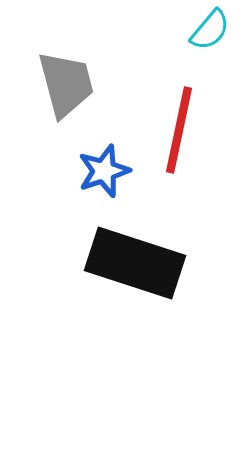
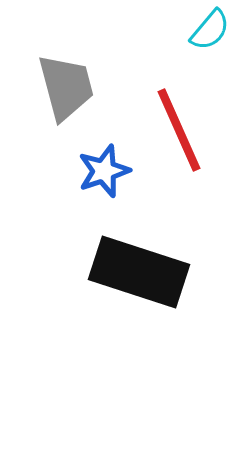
gray trapezoid: moved 3 px down
red line: rotated 36 degrees counterclockwise
black rectangle: moved 4 px right, 9 px down
